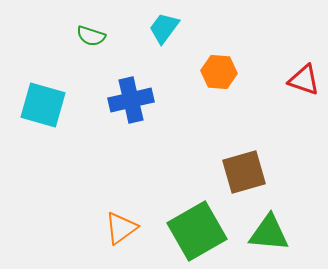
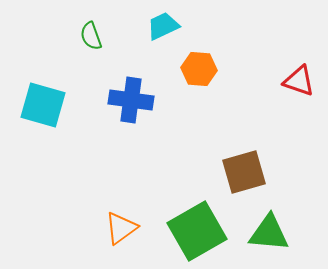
cyan trapezoid: moved 1 px left, 2 px up; rotated 28 degrees clockwise
green semicircle: rotated 52 degrees clockwise
orange hexagon: moved 20 px left, 3 px up
red triangle: moved 5 px left, 1 px down
blue cross: rotated 21 degrees clockwise
